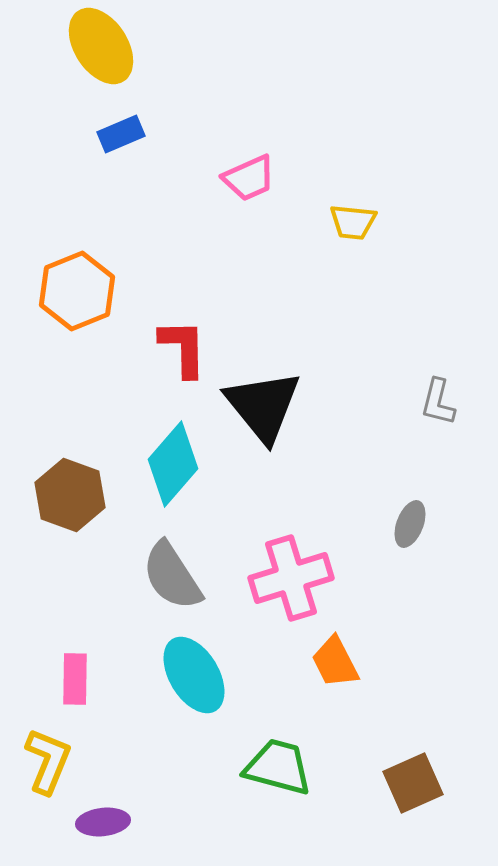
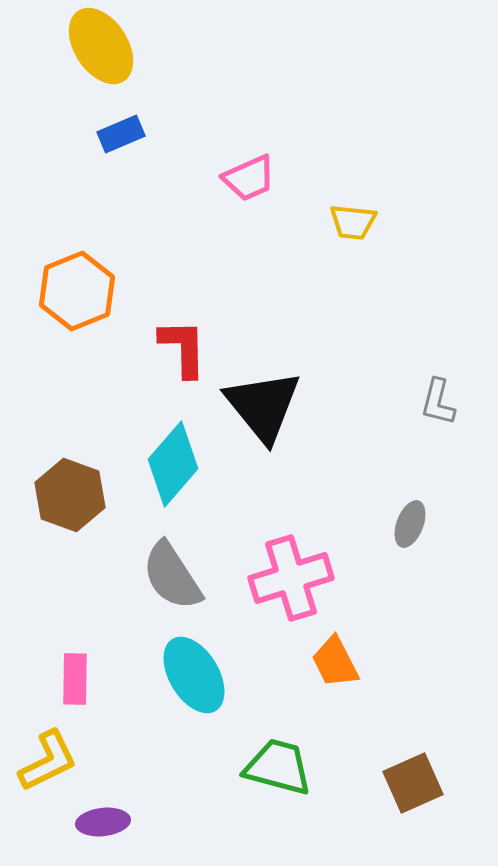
yellow L-shape: rotated 42 degrees clockwise
